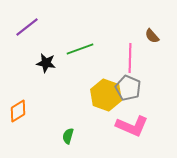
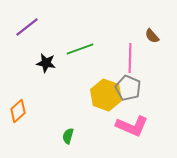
orange diamond: rotated 10 degrees counterclockwise
